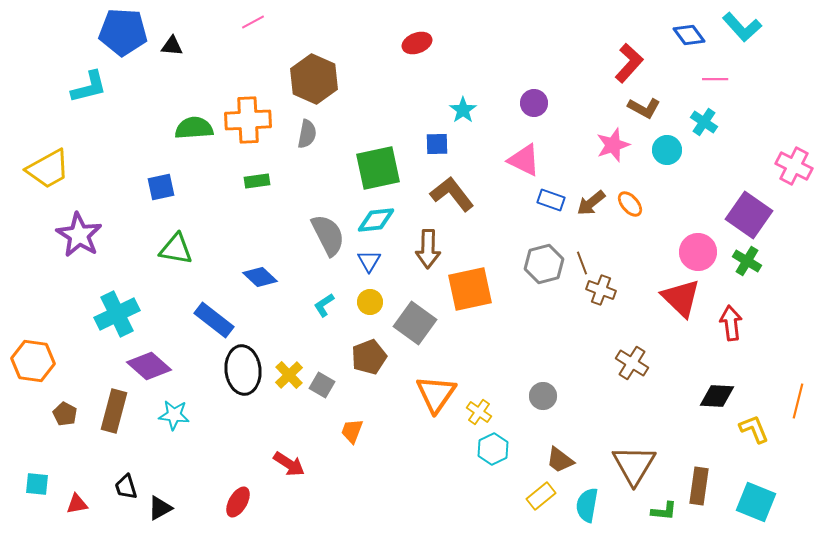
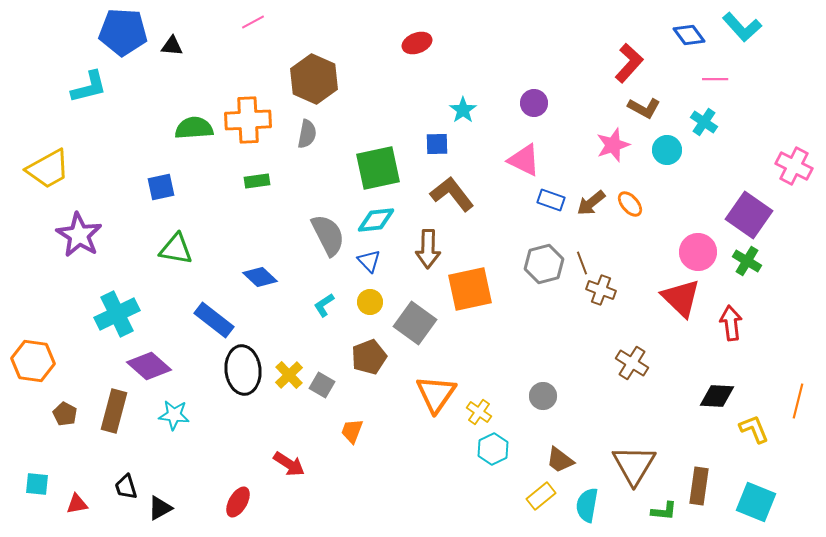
blue triangle at (369, 261): rotated 15 degrees counterclockwise
